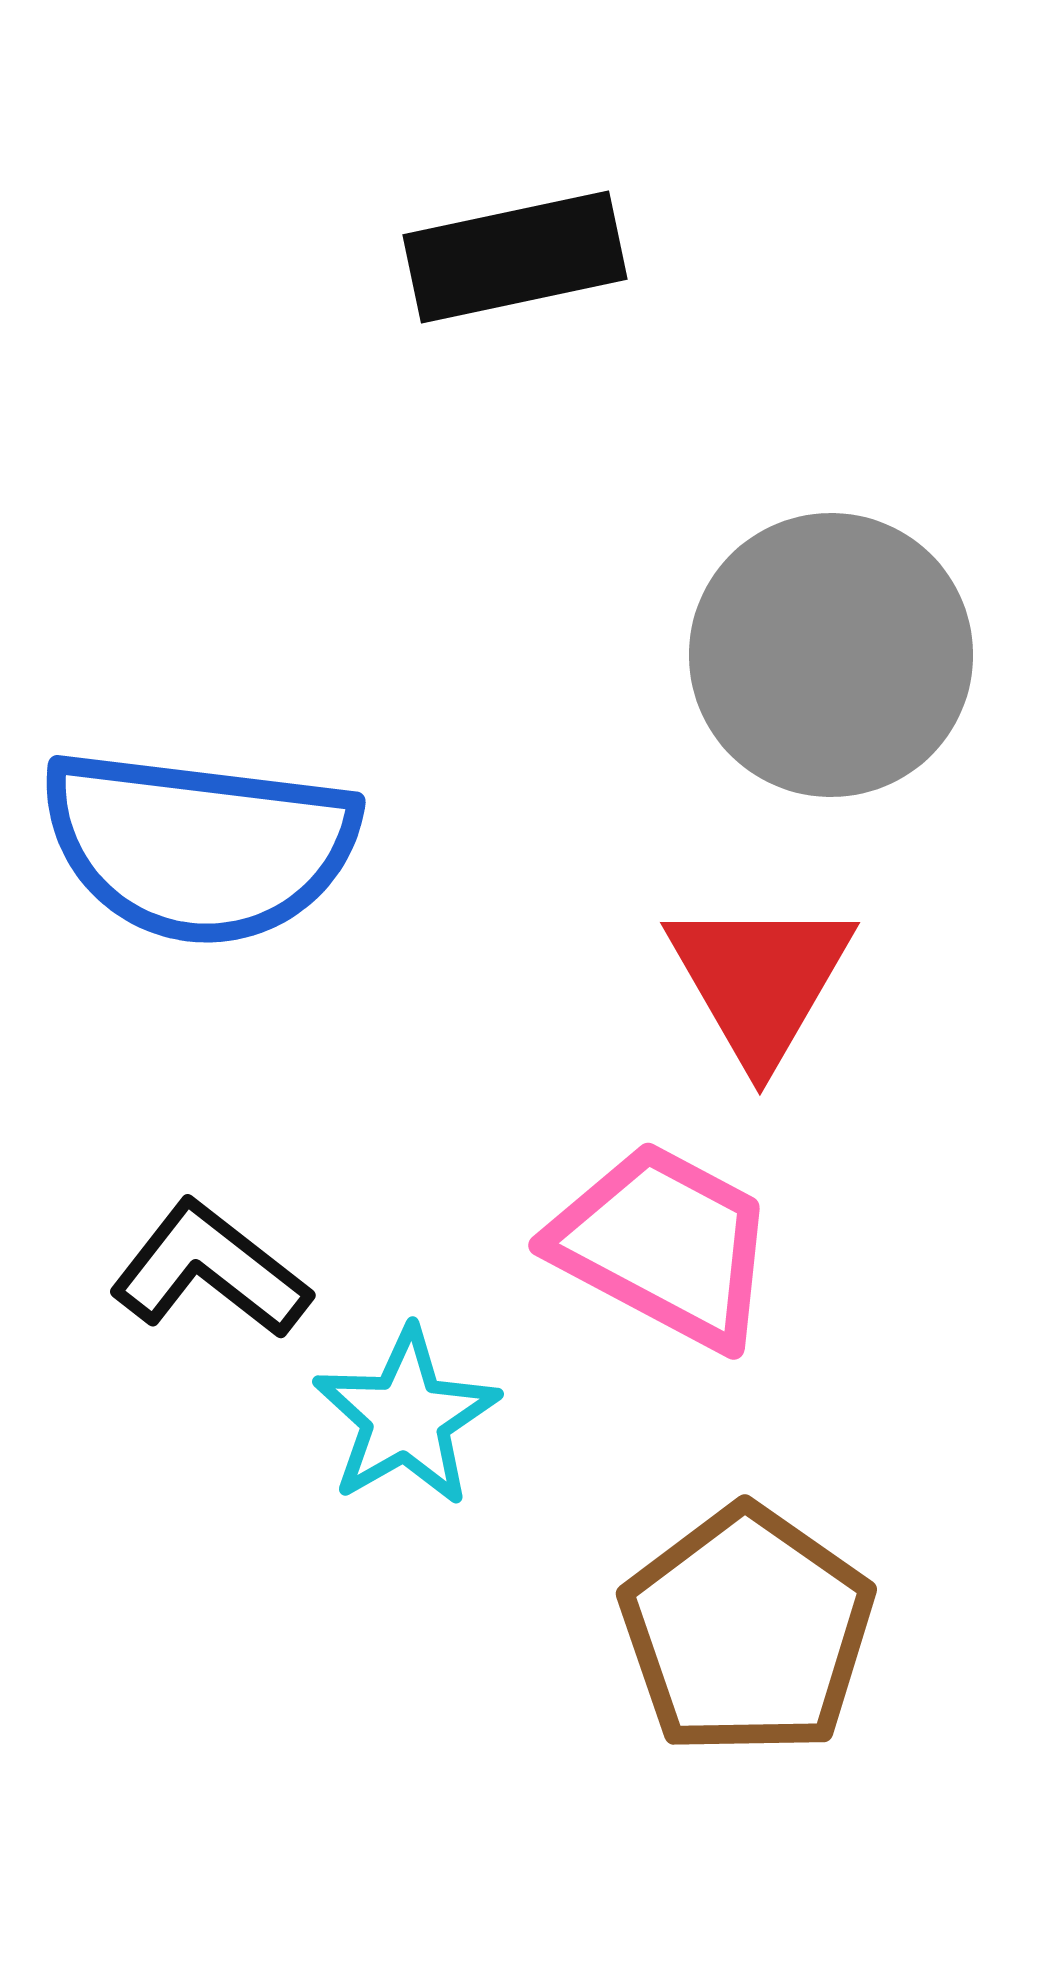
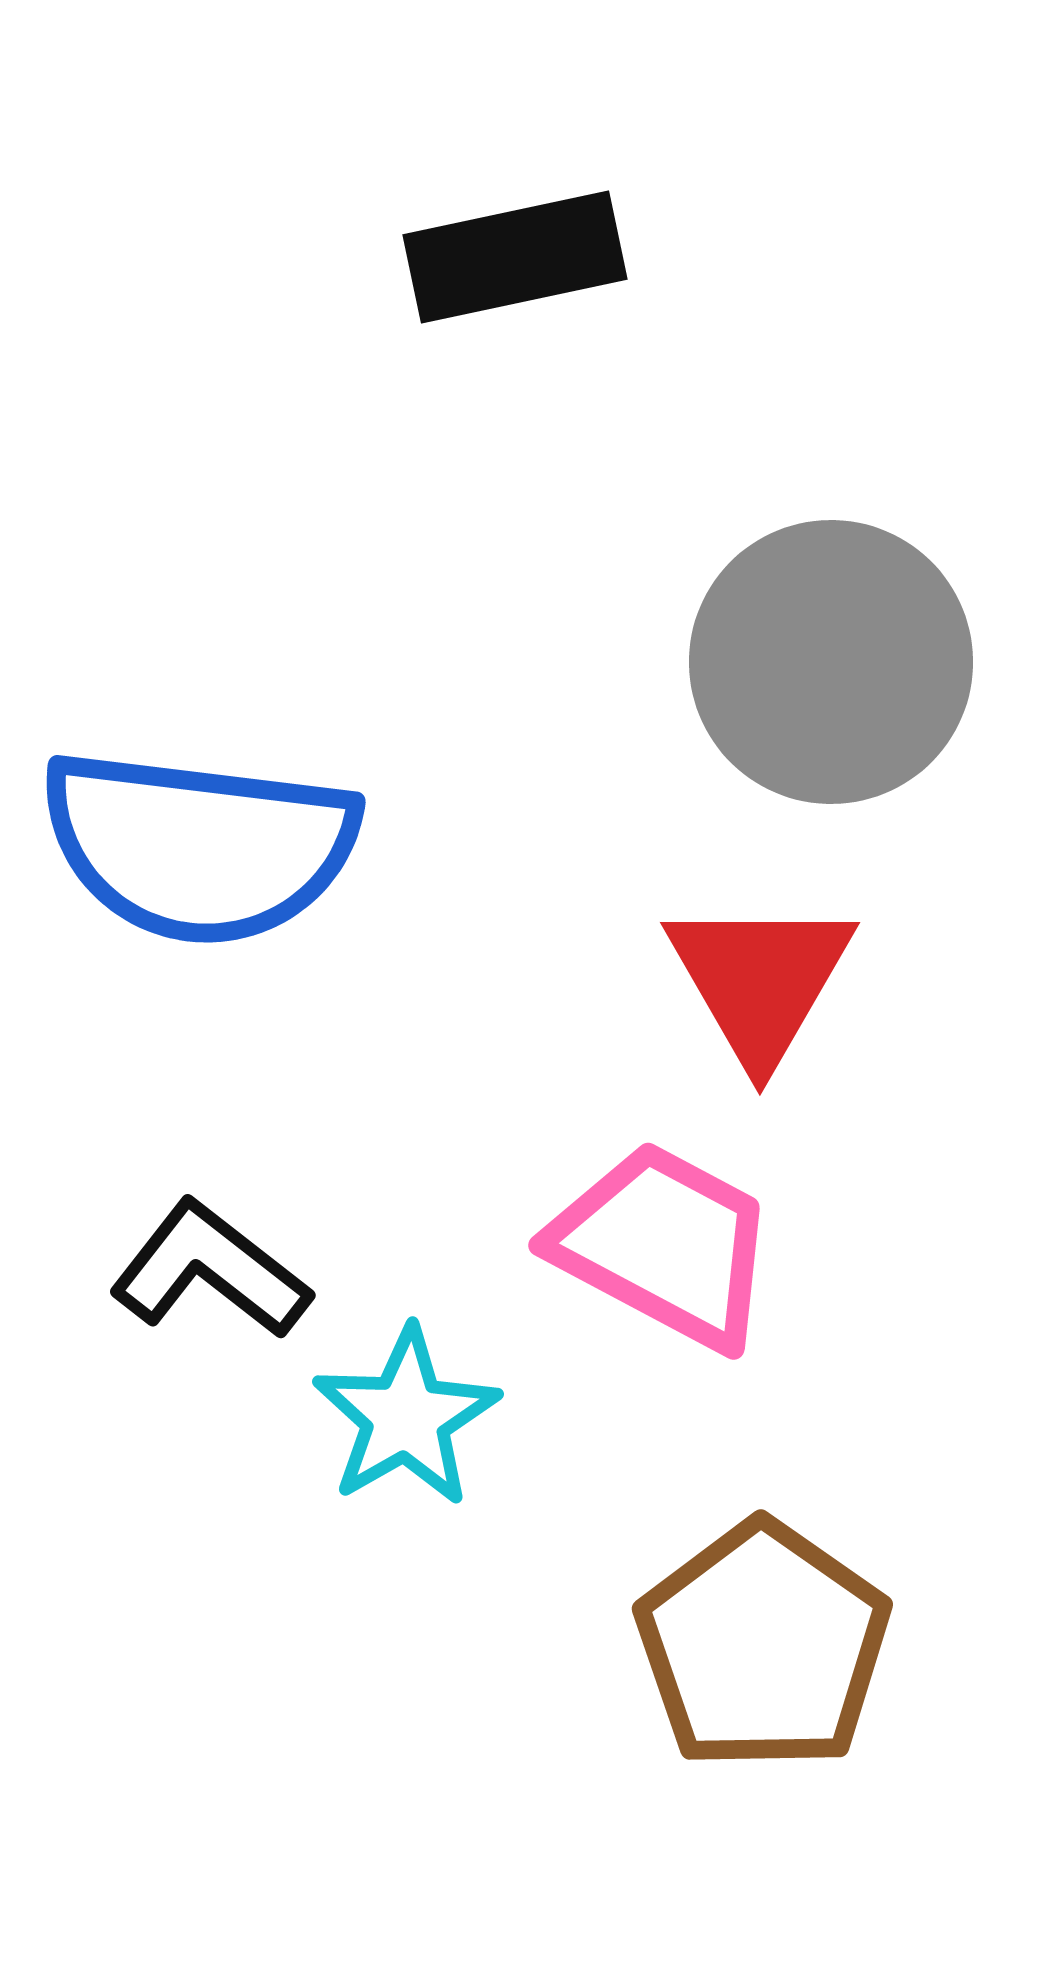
gray circle: moved 7 px down
brown pentagon: moved 16 px right, 15 px down
